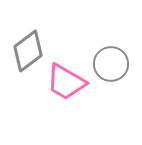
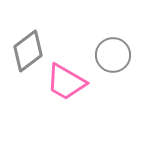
gray circle: moved 2 px right, 9 px up
